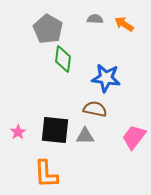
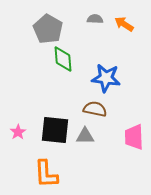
green diamond: rotated 12 degrees counterclockwise
pink trapezoid: rotated 40 degrees counterclockwise
